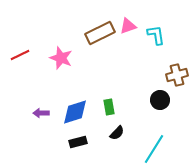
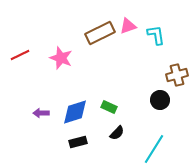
green rectangle: rotated 56 degrees counterclockwise
